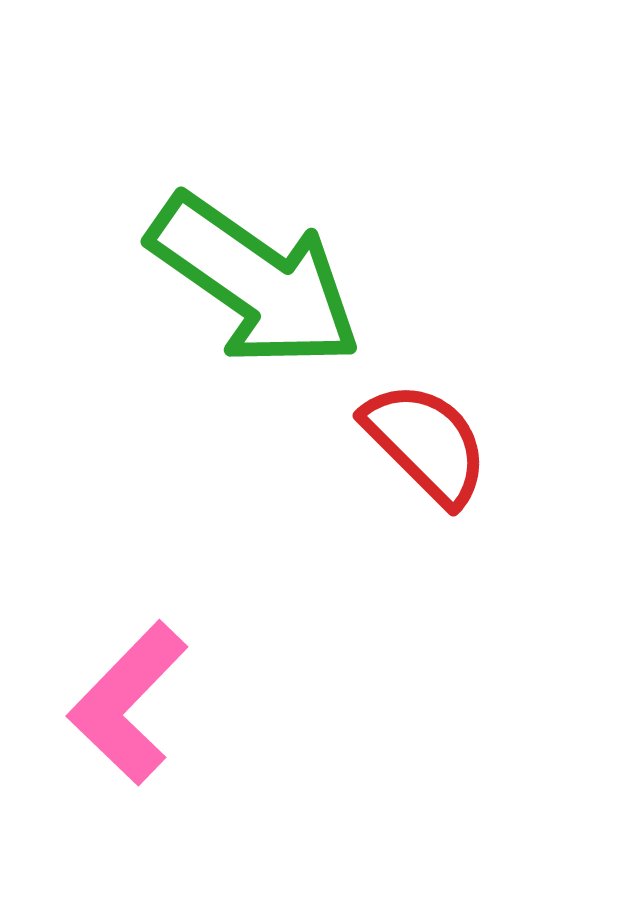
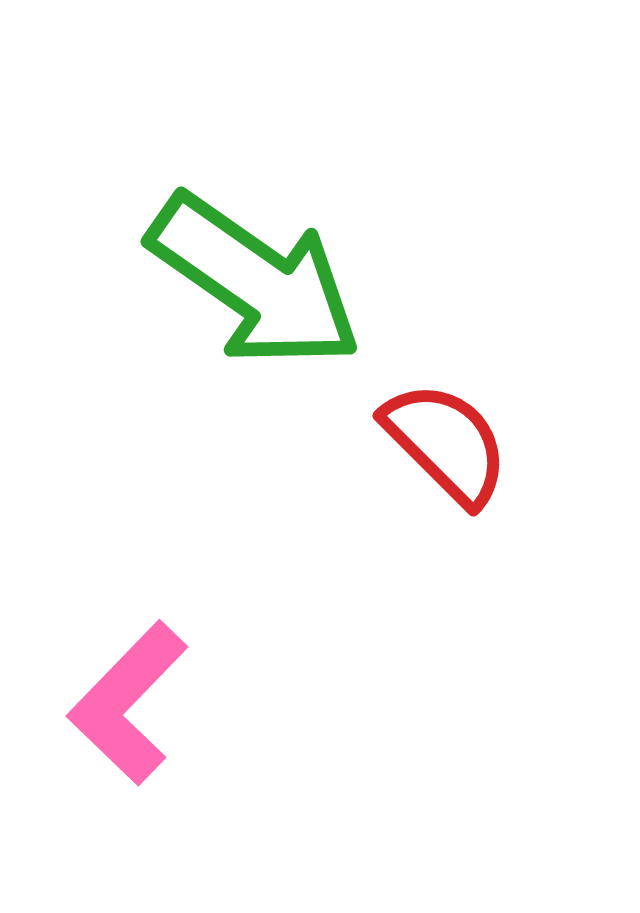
red semicircle: moved 20 px right
